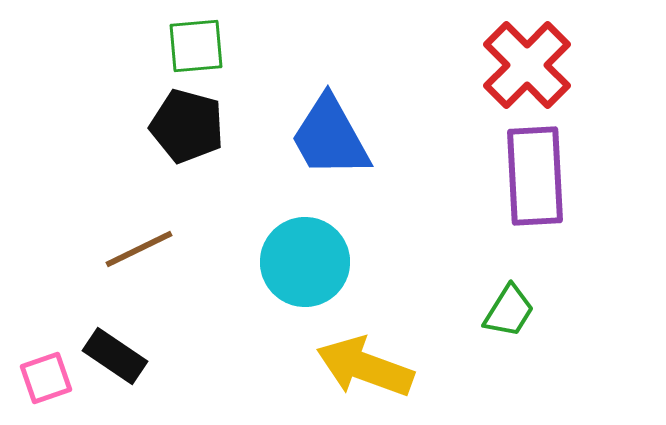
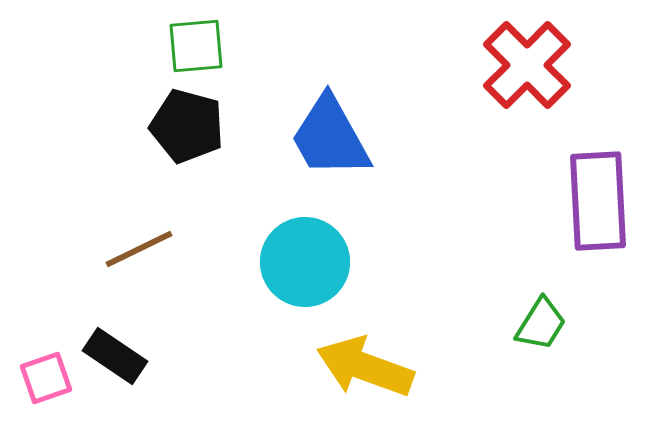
purple rectangle: moved 63 px right, 25 px down
green trapezoid: moved 32 px right, 13 px down
